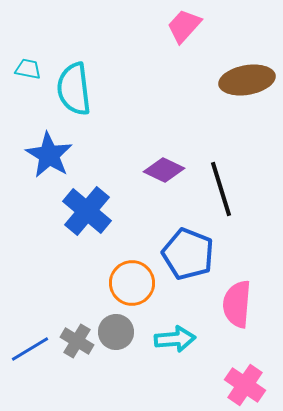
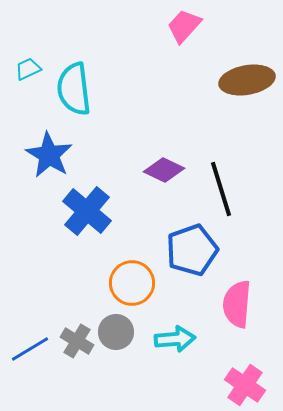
cyan trapezoid: rotated 36 degrees counterclockwise
blue pentagon: moved 4 px right, 4 px up; rotated 30 degrees clockwise
